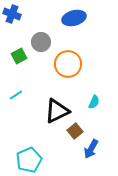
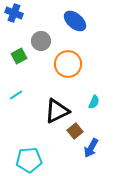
blue cross: moved 2 px right, 1 px up
blue ellipse: moved 1 px right, 3 px down; rotated 55 degrees clockwise
gray circle: moved 1 px up
blue arrow: moved 1 px up
cyan pentagon: rotated 20 degrees clockwise
